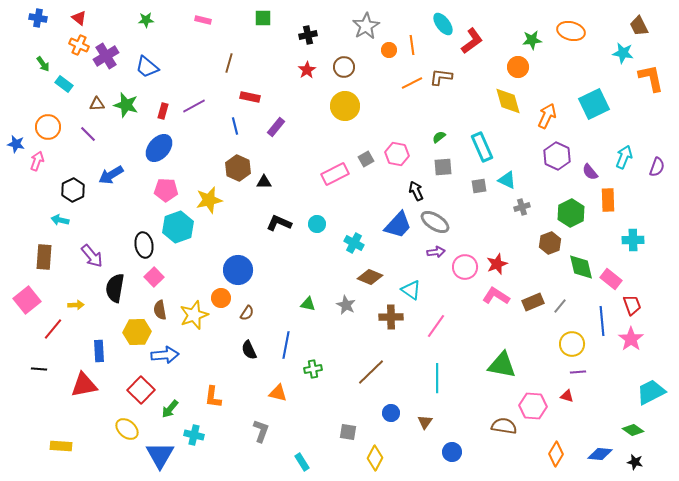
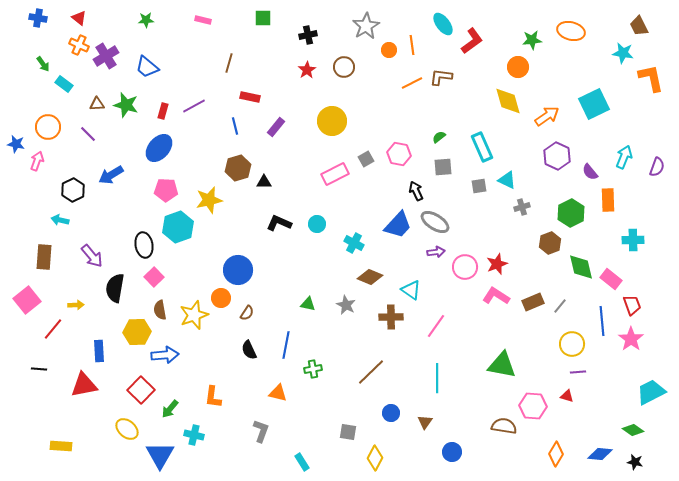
yellow circle at (345, 106): moved 13 px left, 15 px down
orange arrow at (547, 116): rotated 30 degrees clockwise
pink hexagon at (397, 154): moved 2 px right
brown hexagon at (238, 168): rotated 20 degrees clockwise
